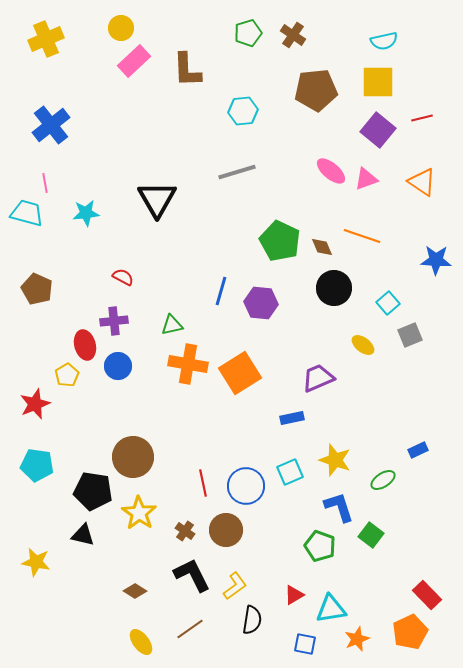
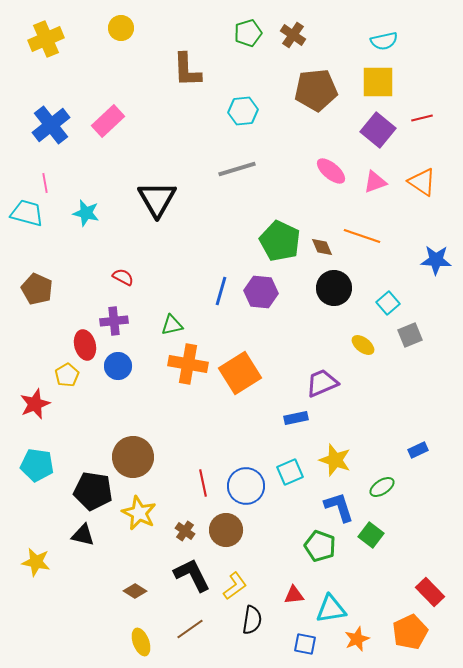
pink rectangle at (134, 61): moved 26 px left, 60 px down
gray line at (237, 172): moved 3 px up
pink triangle at (366, 179): moved 9 px right, 3 px down
cyan star at (86, 213): rotated 20 degrees clockwise
purple hexagon at (261, 303): moved 11 px up
purple trapezoid at (318, 378): moved 4 px right, 5 px down
blue rectangle at (292, 418): moved 4 px right
green ellipse at (383, 480): moved 1 px left, 7 px down
yellow star at (139, 513): rotated 8 degrees counterclockwise
red triangle at (294, 595): rotated 25 degrees clockwise
red rectangle at (427, 595): moved 3 px right, 3 px up
yellow ellipse at (141, 642): rotated 16 degrees clockwise
